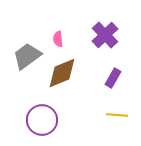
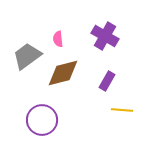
purple cross: moved 1 px down; rotated 16 degrees counterclockwise
brown diamond: moved 1 px right; rotated 8 degrees clockwise
purple rectangle: moved 6 px left, 3 px down
yellow line: moved 5 px right, 5 px up
